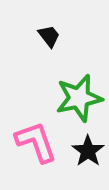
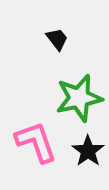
black trapezoid: moved 8 px right, 3 px down
